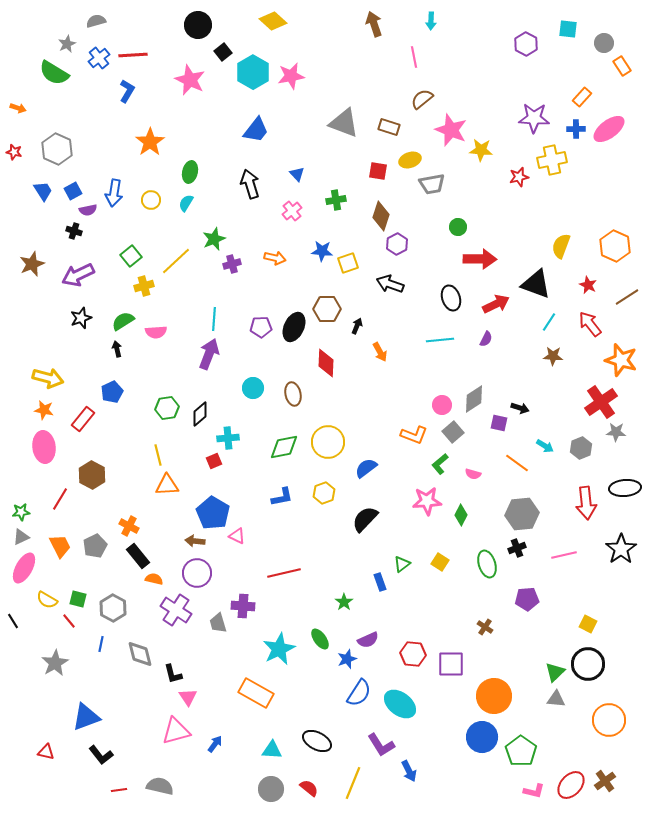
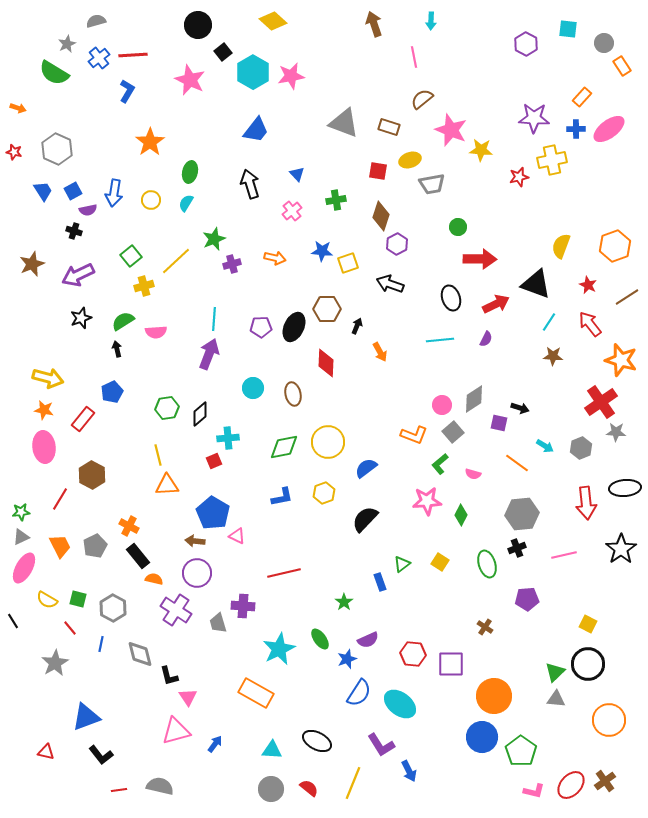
orange hexagon at (615, 246): rotated 16 degrees clockwise
red line at (69, 621): moved 1 px right, 7 px down
black L-shape at (173, 674): moved 4 px left, 2 px down
